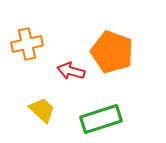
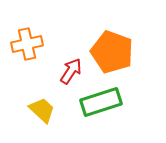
red arrow: rotated 108 degrees clockwise
green rectangle: moved 17 px up
